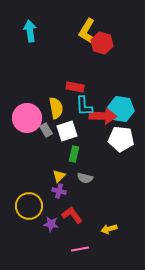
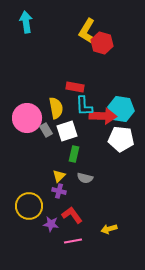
cyan arrow: moved 4 px left, 9 px up
pink line: moved 7 px left, 8 px up
